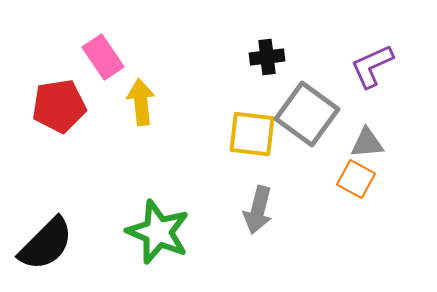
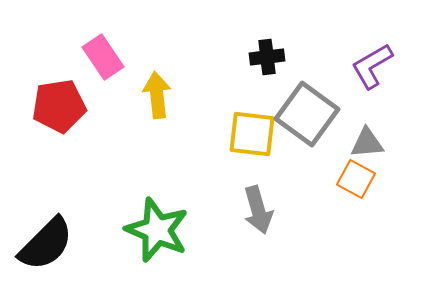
purple L-shape: rotated 6 degrees counterclockwise
yellow arrow: moved 16 px right, 7 px up
gray arrow: rotated 30 degrees counterclockwise
green star: moved 1 px left, 2 px up
